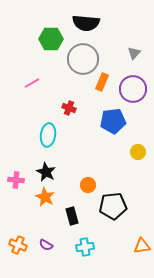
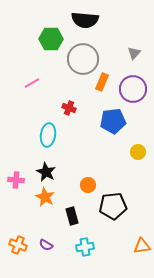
black semicircle: moved 1 px left, 3 px up
